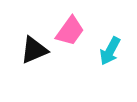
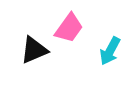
pink trapezoid: moved 1 px left, 3 px up
